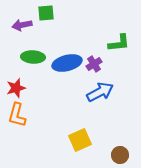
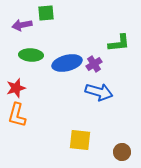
green ellipse: moved 2 px left, 2 px up
blue arrow: moved 1 px left; rotated 44 degrees clockwise
yellow square: rotated 30 degrees clockwise
brown circle: moved 2 px right, 3 px up
